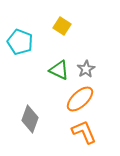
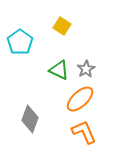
cyan pentagon: rotated 15 degrees clockwise
